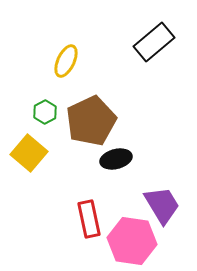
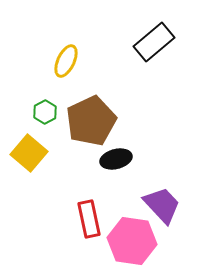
purple trapezoid: rotated 12 degrees counterclockwise
